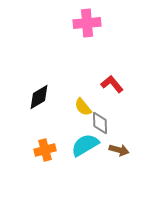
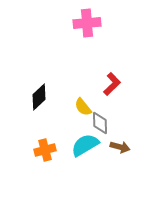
red L-shape: rotated 85 degrees clockwise
black diamond: rotated 12 degrees counterclockwise
brown arrow: moved 1 px right, 3 px up
